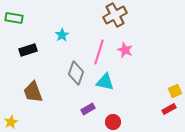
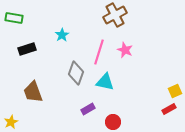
black rectangle: moved 1 px left, 1 px up
